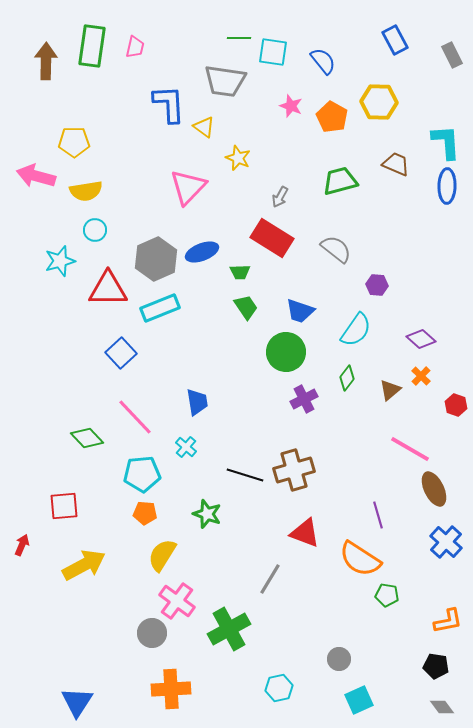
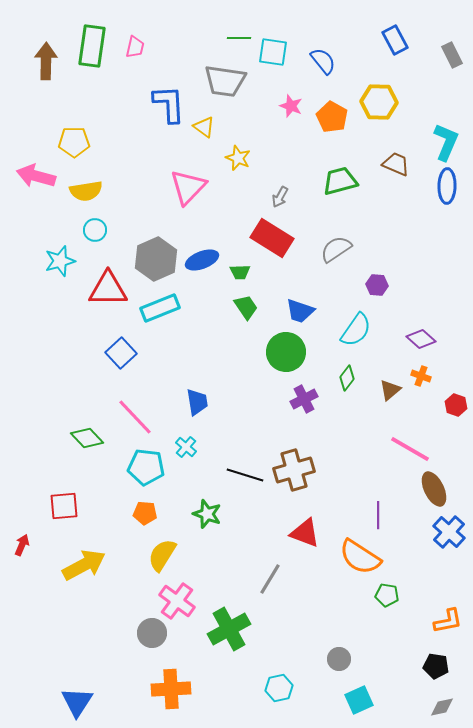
cyan L-shape at (446, 142): rotated 27 degrees clockwise
gray semicircle at (336, 249): rotated 72 degrees counterclockwise
blue ellipse at (202, 252): moved 8 px down
orange cross at (421, 376): rotated 24 degrees counterclockwise
cyan pentagon at (142, 474): moved 4 px right, 7 px up; rotated 12 degrees clockwise
purple line at (378, 515): rotated 16 degrees clockwise
blue cross at (446, 542): moved 3 px right, 10 px up
orange semicircle at (360, 559): moved 2 px up
gray diamond at (442, 707): rotated 65 degrees counterclockwise
